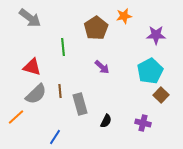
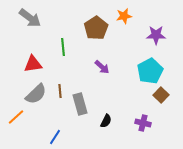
red triangle: moved 1 px right, 3 px up; rotated 24 degrees counterclockwise
